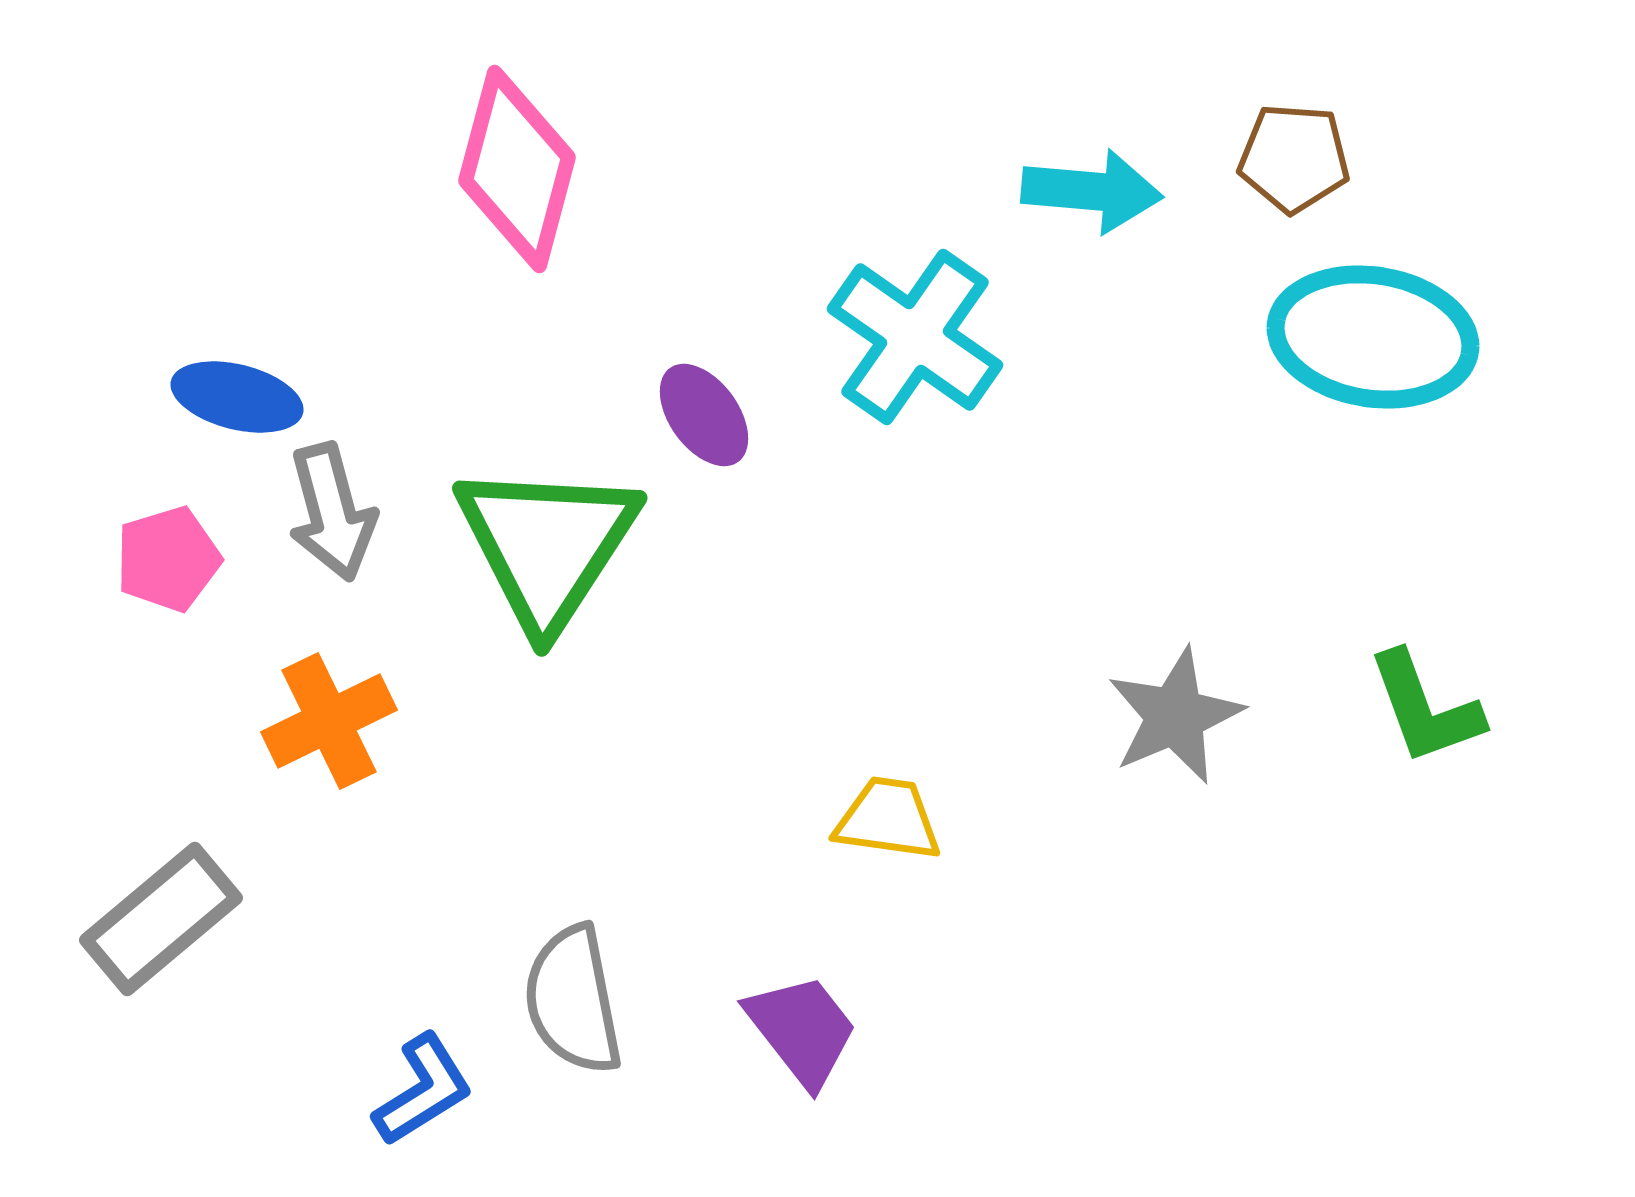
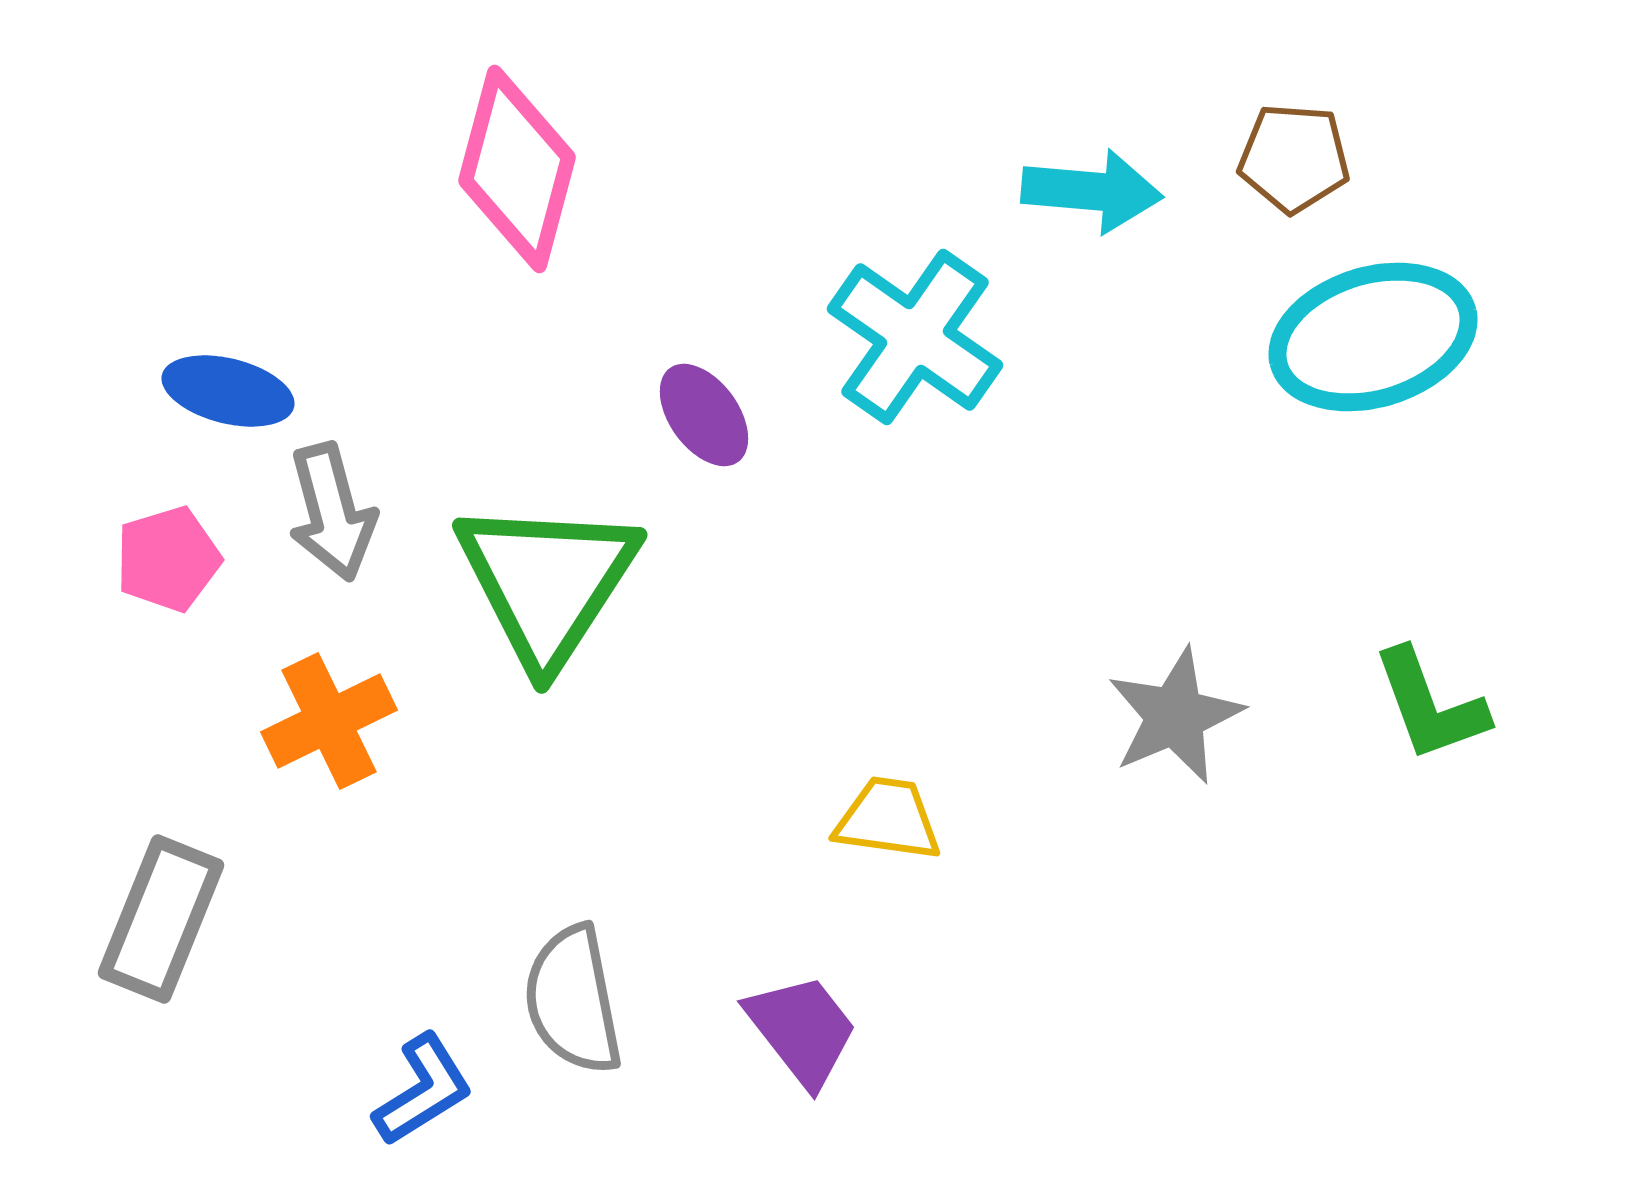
cyan ellipse: rotated 26 degrees counterclockwise
blue ellipse: moved 9 px left, 6 px up
green triangle: moved 37 px down
green L-shape: moved 5 px right, 3 px up
gray rectangle: rotated 28 degrees counterclockwise
